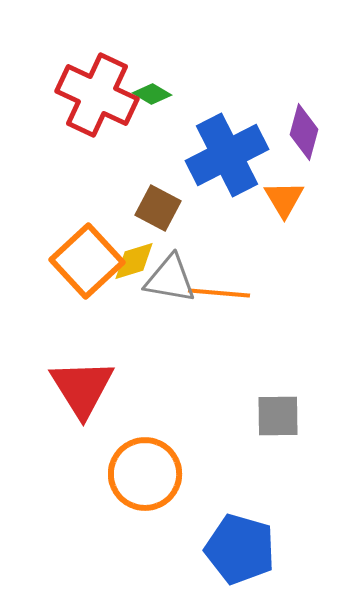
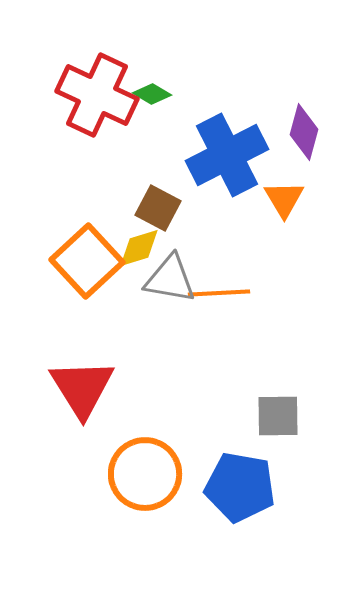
yellow diamond: moved 5 px right, 13 px up
orange line: rotated 8 degrees counterclockwise
blue pentagon: moved 62 px up; rotated 6 degrees counterclockwise
